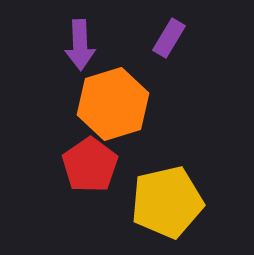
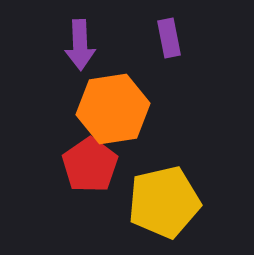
purple rectangle: rotated 42 degrees counterclockwise
orange hexagon: moved 5 px down; rotated 8 degrees clockwise
yellow pentagon: moved 3 px left
